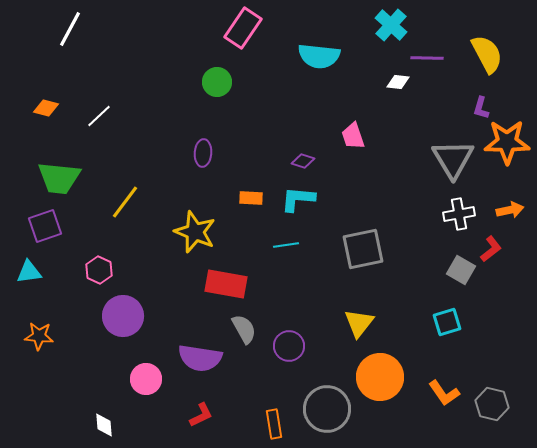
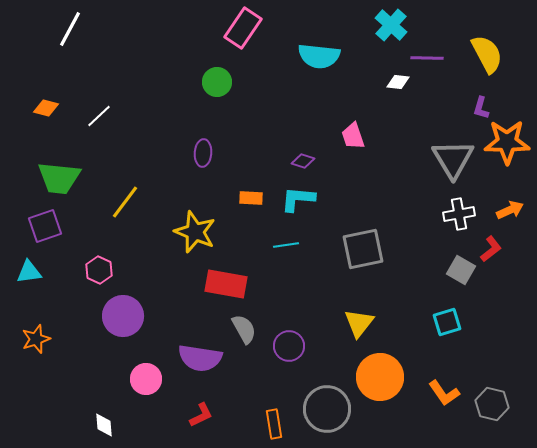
orange arrow at (510, 210): rotated 12 degrees counterclockwise
orange star at (39, 336): moved 3 px left, 3 px down; rotated 24 degrees counterclockwise
